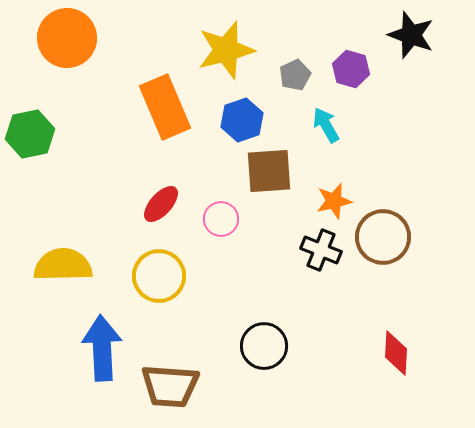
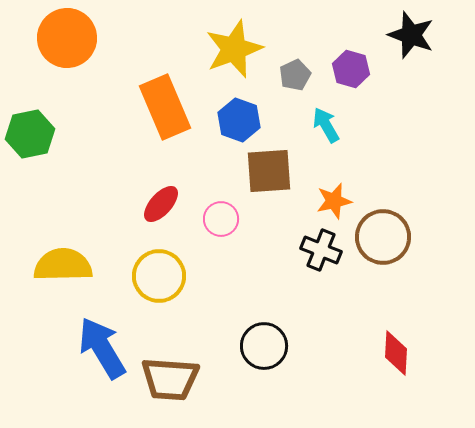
yellow star: moved 8 px right, 1 px up; rotated 6 degrees counterclockwise
blue hexagon: moved 3 px left; rotated 21 degrees counterclockwise
blue arrow: rotated 28 degrees counterclockwise
brown trapezoid: moved 7 px up
